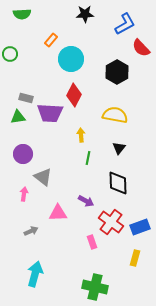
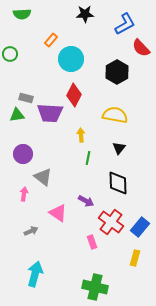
green triangle: moved 1 px left, 2 px up
pink triangle: rotated 36 degrees clockwise
blue rectangle: rotated 30 degrees counterclockwise
